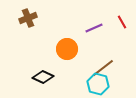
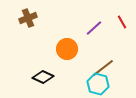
purple line: rotated 18 degrees counterclockwise
